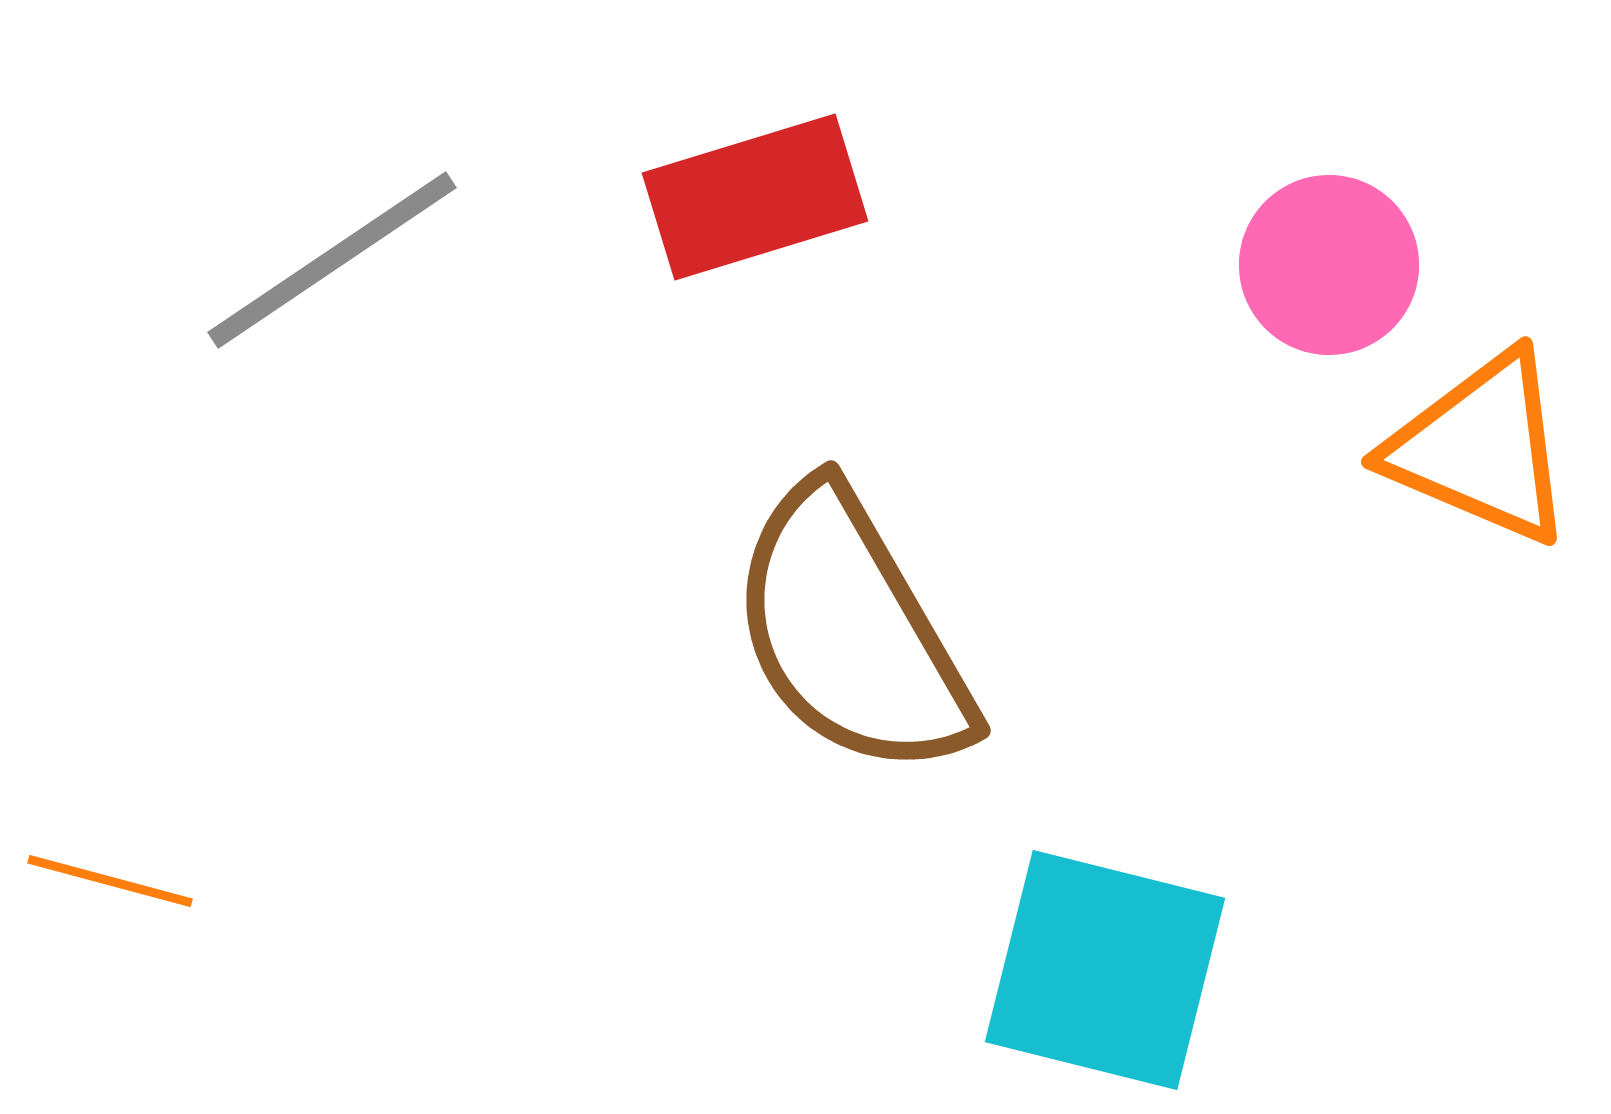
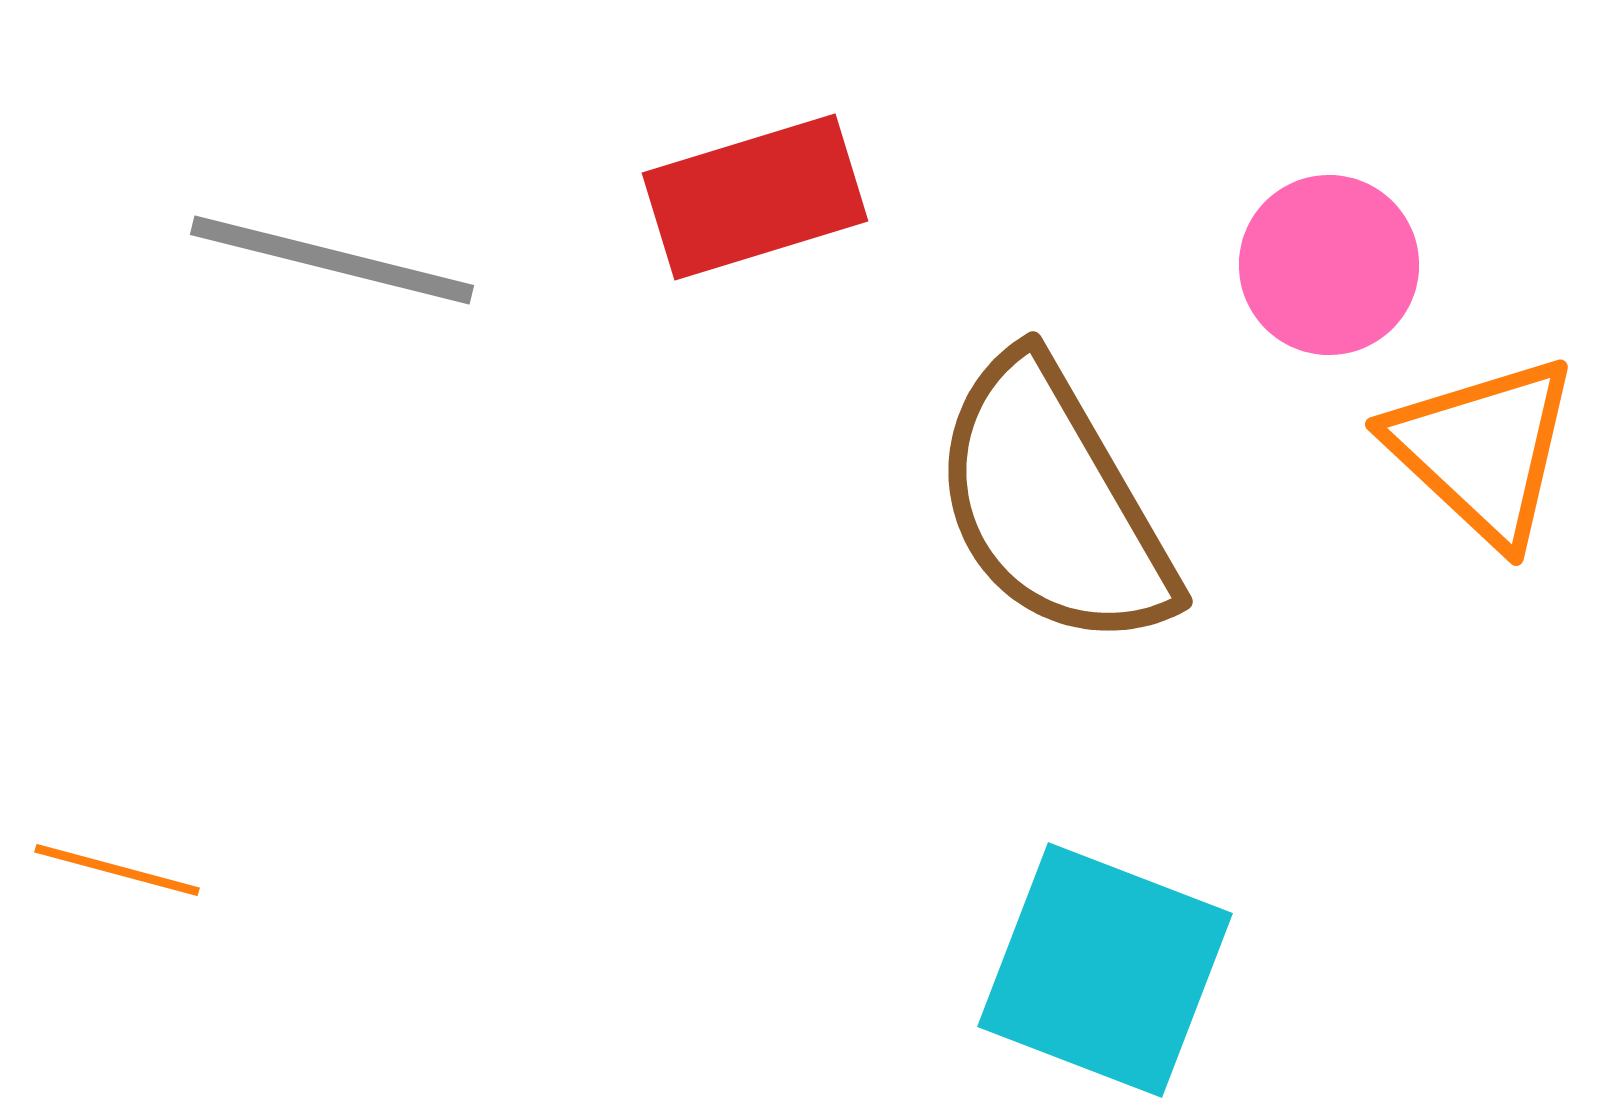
gray line: rotated 48 degrees clockwise
orange triangle: moved 2 px right, 2 px down; rotated 20 degrees clockwise
brown semicircle: moved 202 px right, 129 px up
orange line: moved 7 px right, 11 px up
cyan square: rotated 7 degrees clockwise
